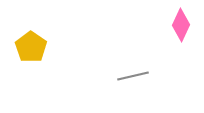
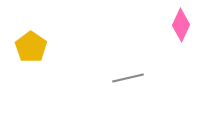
gray line: moved 5 px left, 2 px down
